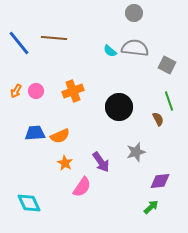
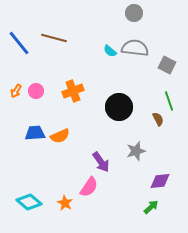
brown line: rotated 10 degrees clockwise
gray star: moved 1 px up
orange star: moved 40 px down
pink semicircle: moved 7 px right
cyan diamond: moved 1 px up; rotated 25 degrees counterclockwise
